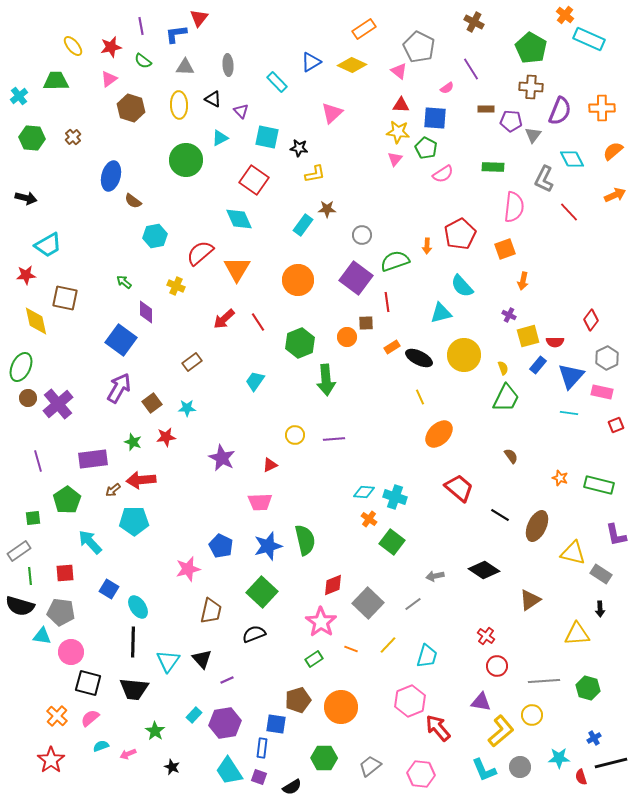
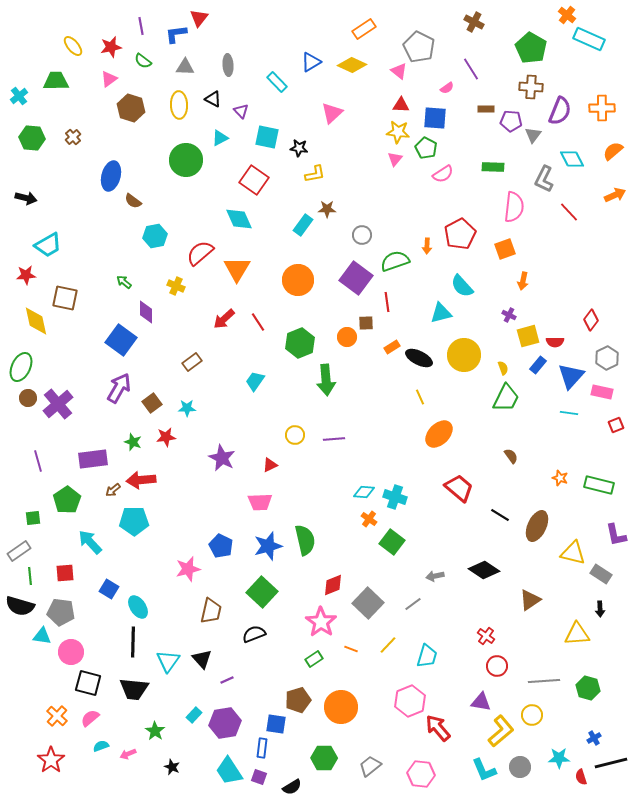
orange cross at (565, 15): moved 2 px right
